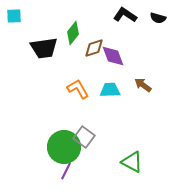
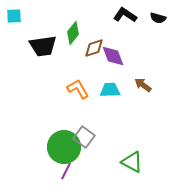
black trapezoid: moved 1 px left, 2 px up
